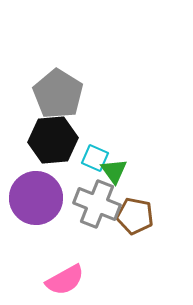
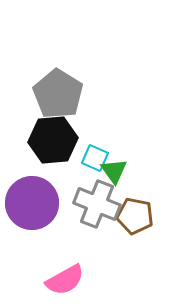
purple circle: moved 4 px left, 5 px down
